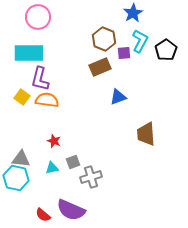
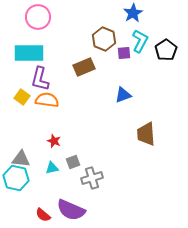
brown rectangle: moved 16 px left
blue triangle: moved 5 px right, 2 px up
gray cross: moved 1 px right, 1 px down
